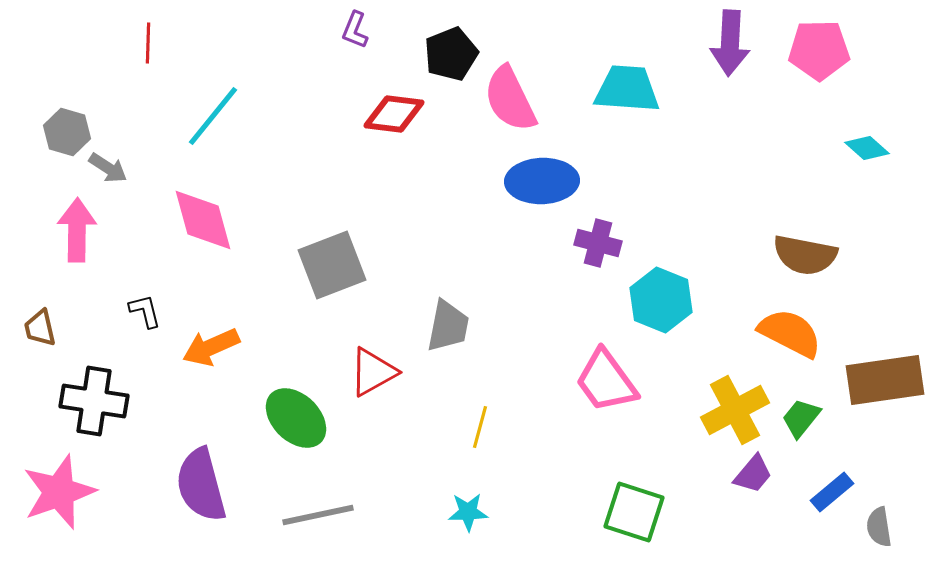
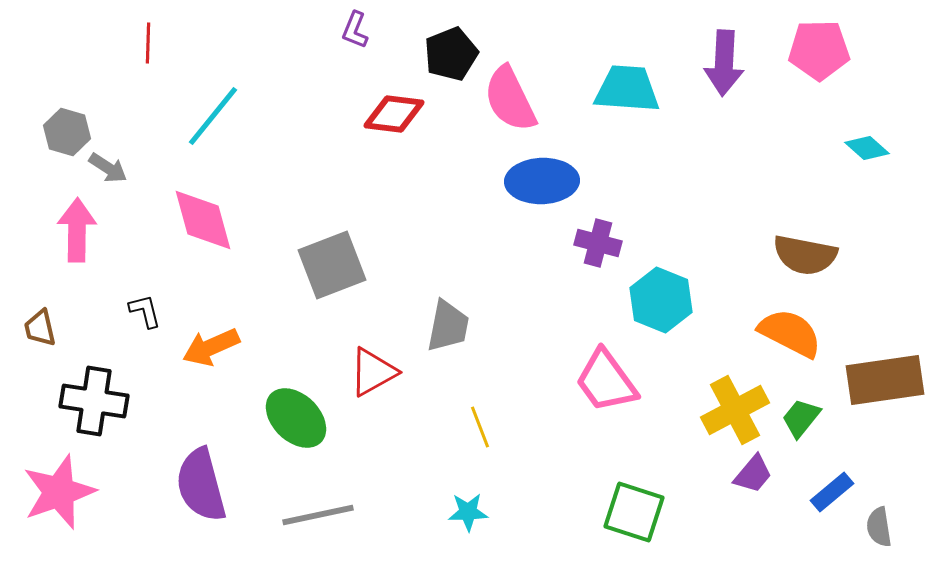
purple arrow: moved 6 px left, 20 px down
yellow line: rotated 36 degrees counterclockwise
